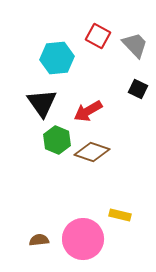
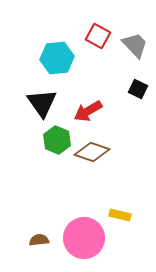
pink circle: moved 1 px right, 1 px up
